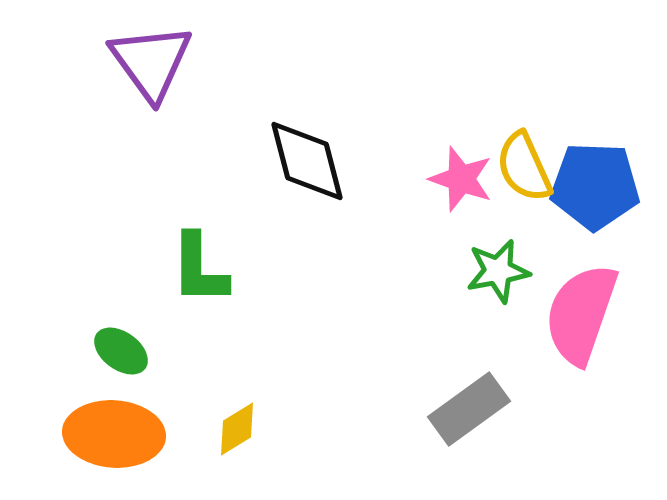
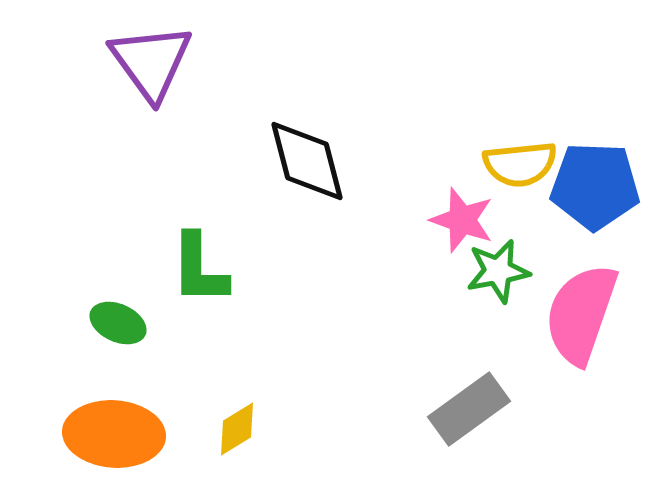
yellow semicircle: moved 4 px left, 3 px up; rotated 72 degrees counterclockwise
pink star: moved 1 px right, 41 px down
green ellipse: moved 3 px left, 28 px up; rotated 12 degrees counterclockwise
